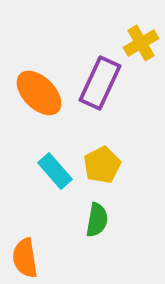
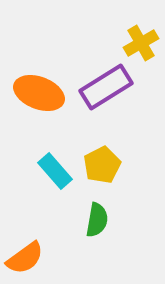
purple rectangle: moved 6 px right, 4 px down; rotated 33 degrees clockwise
orange ellipse: rotated 24 degrees counterclockwise
orange semicircle: rotated 117 degrees counterclockwise
